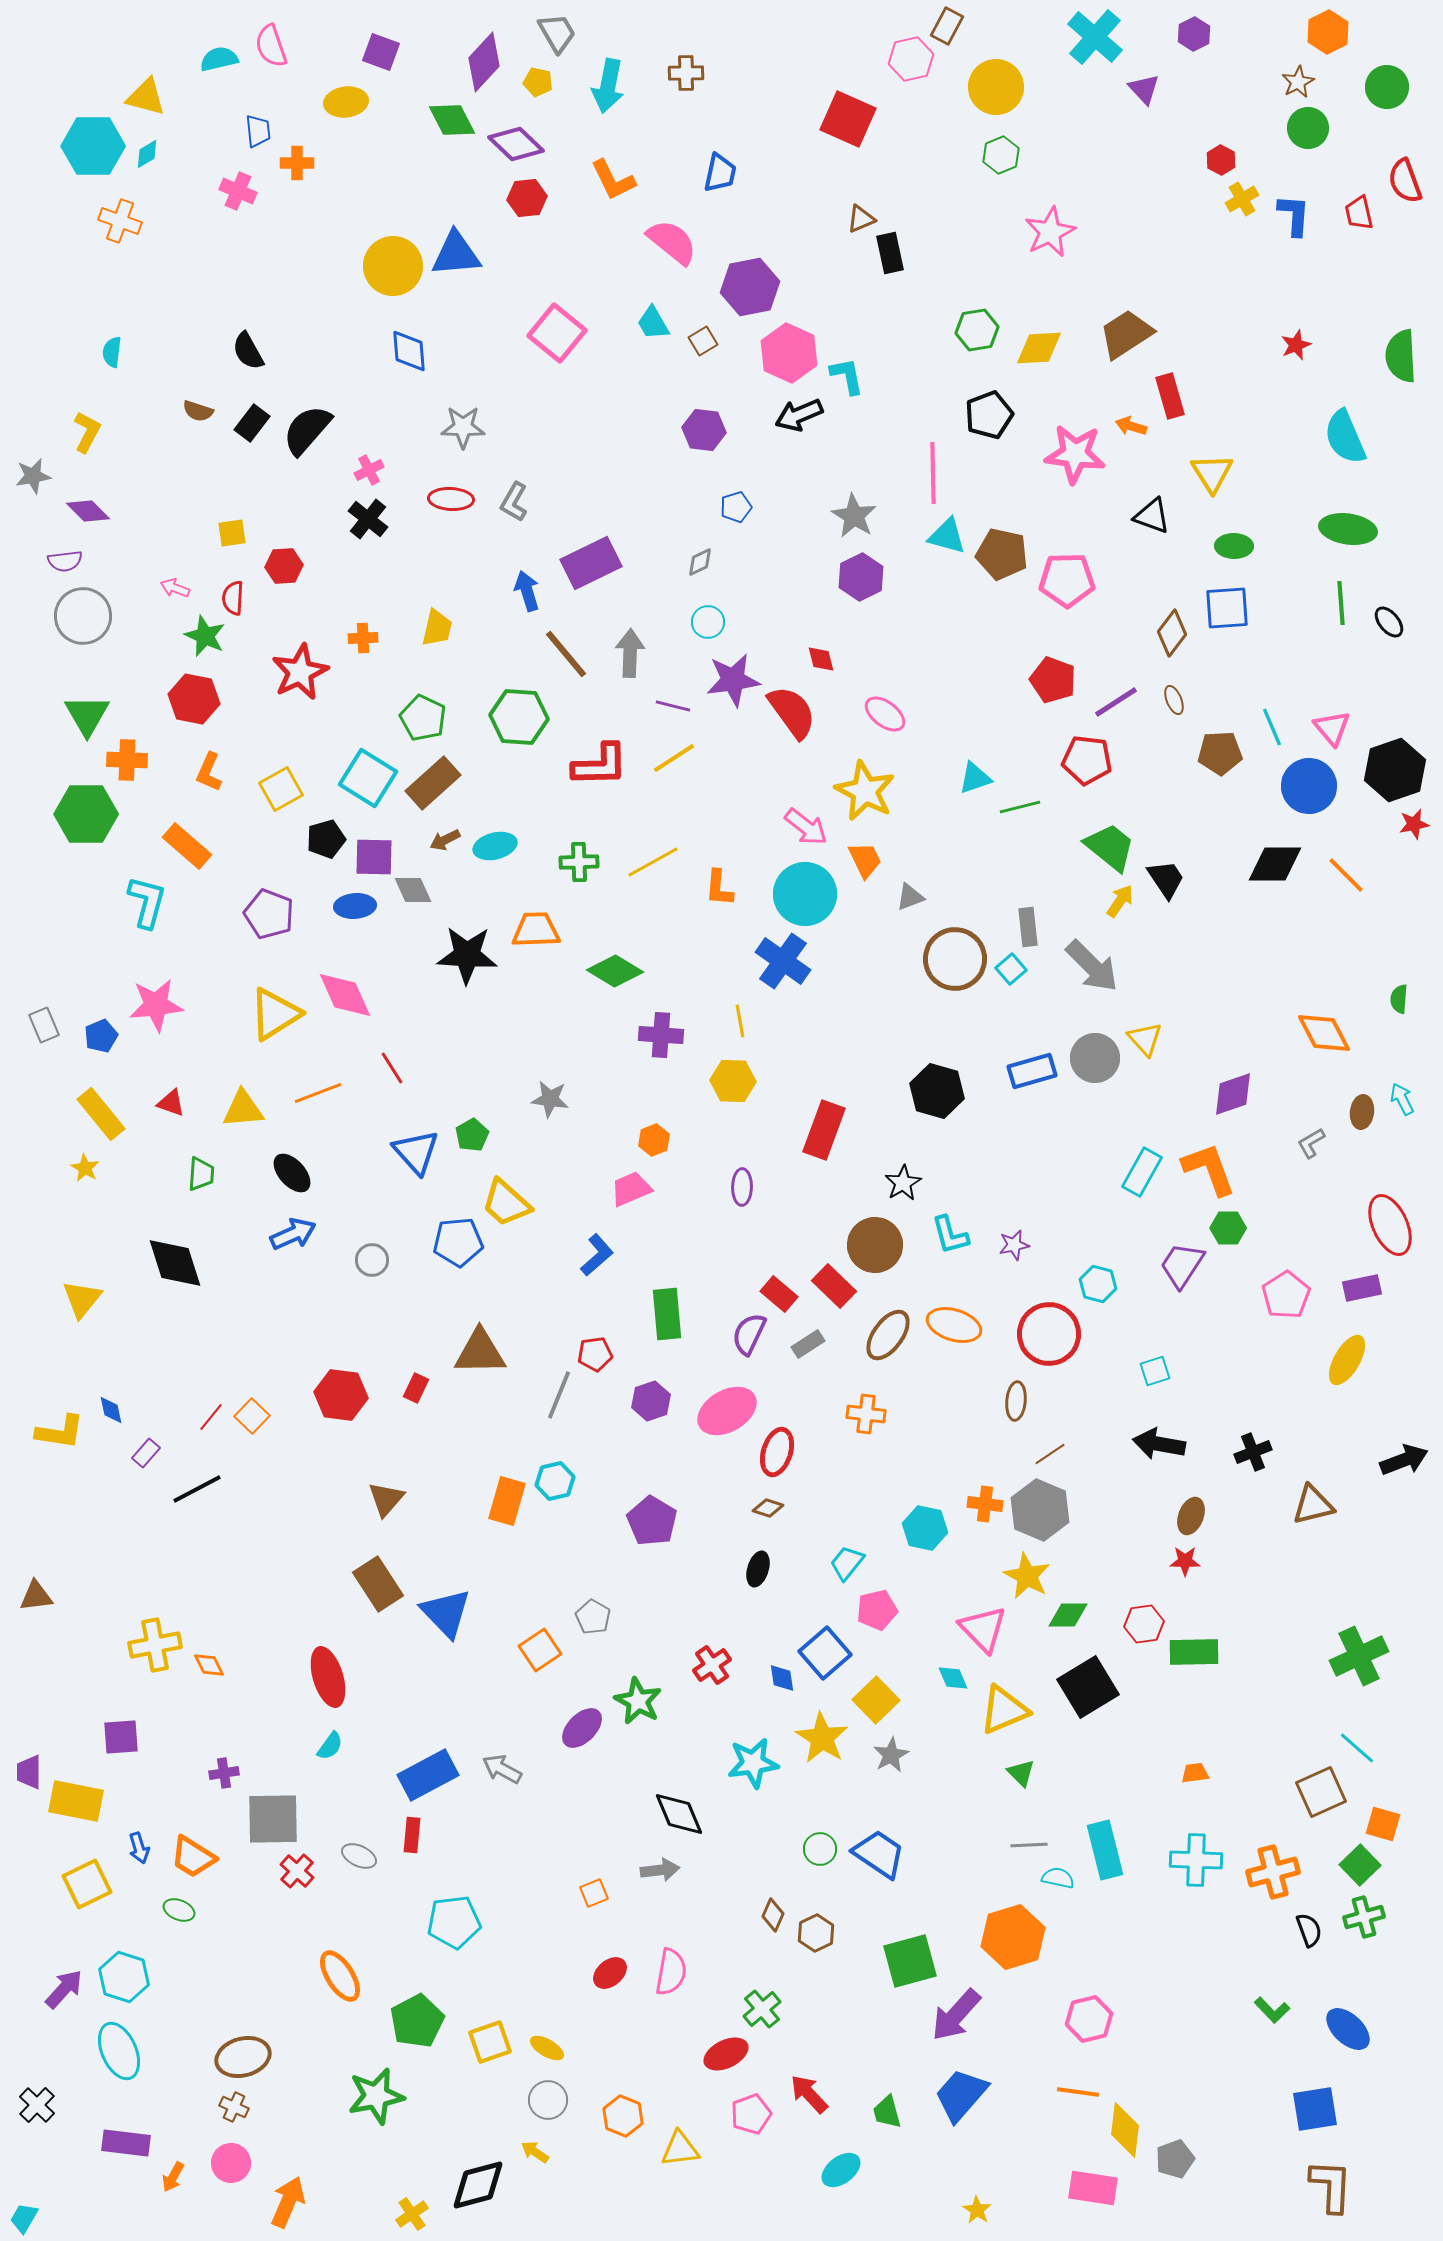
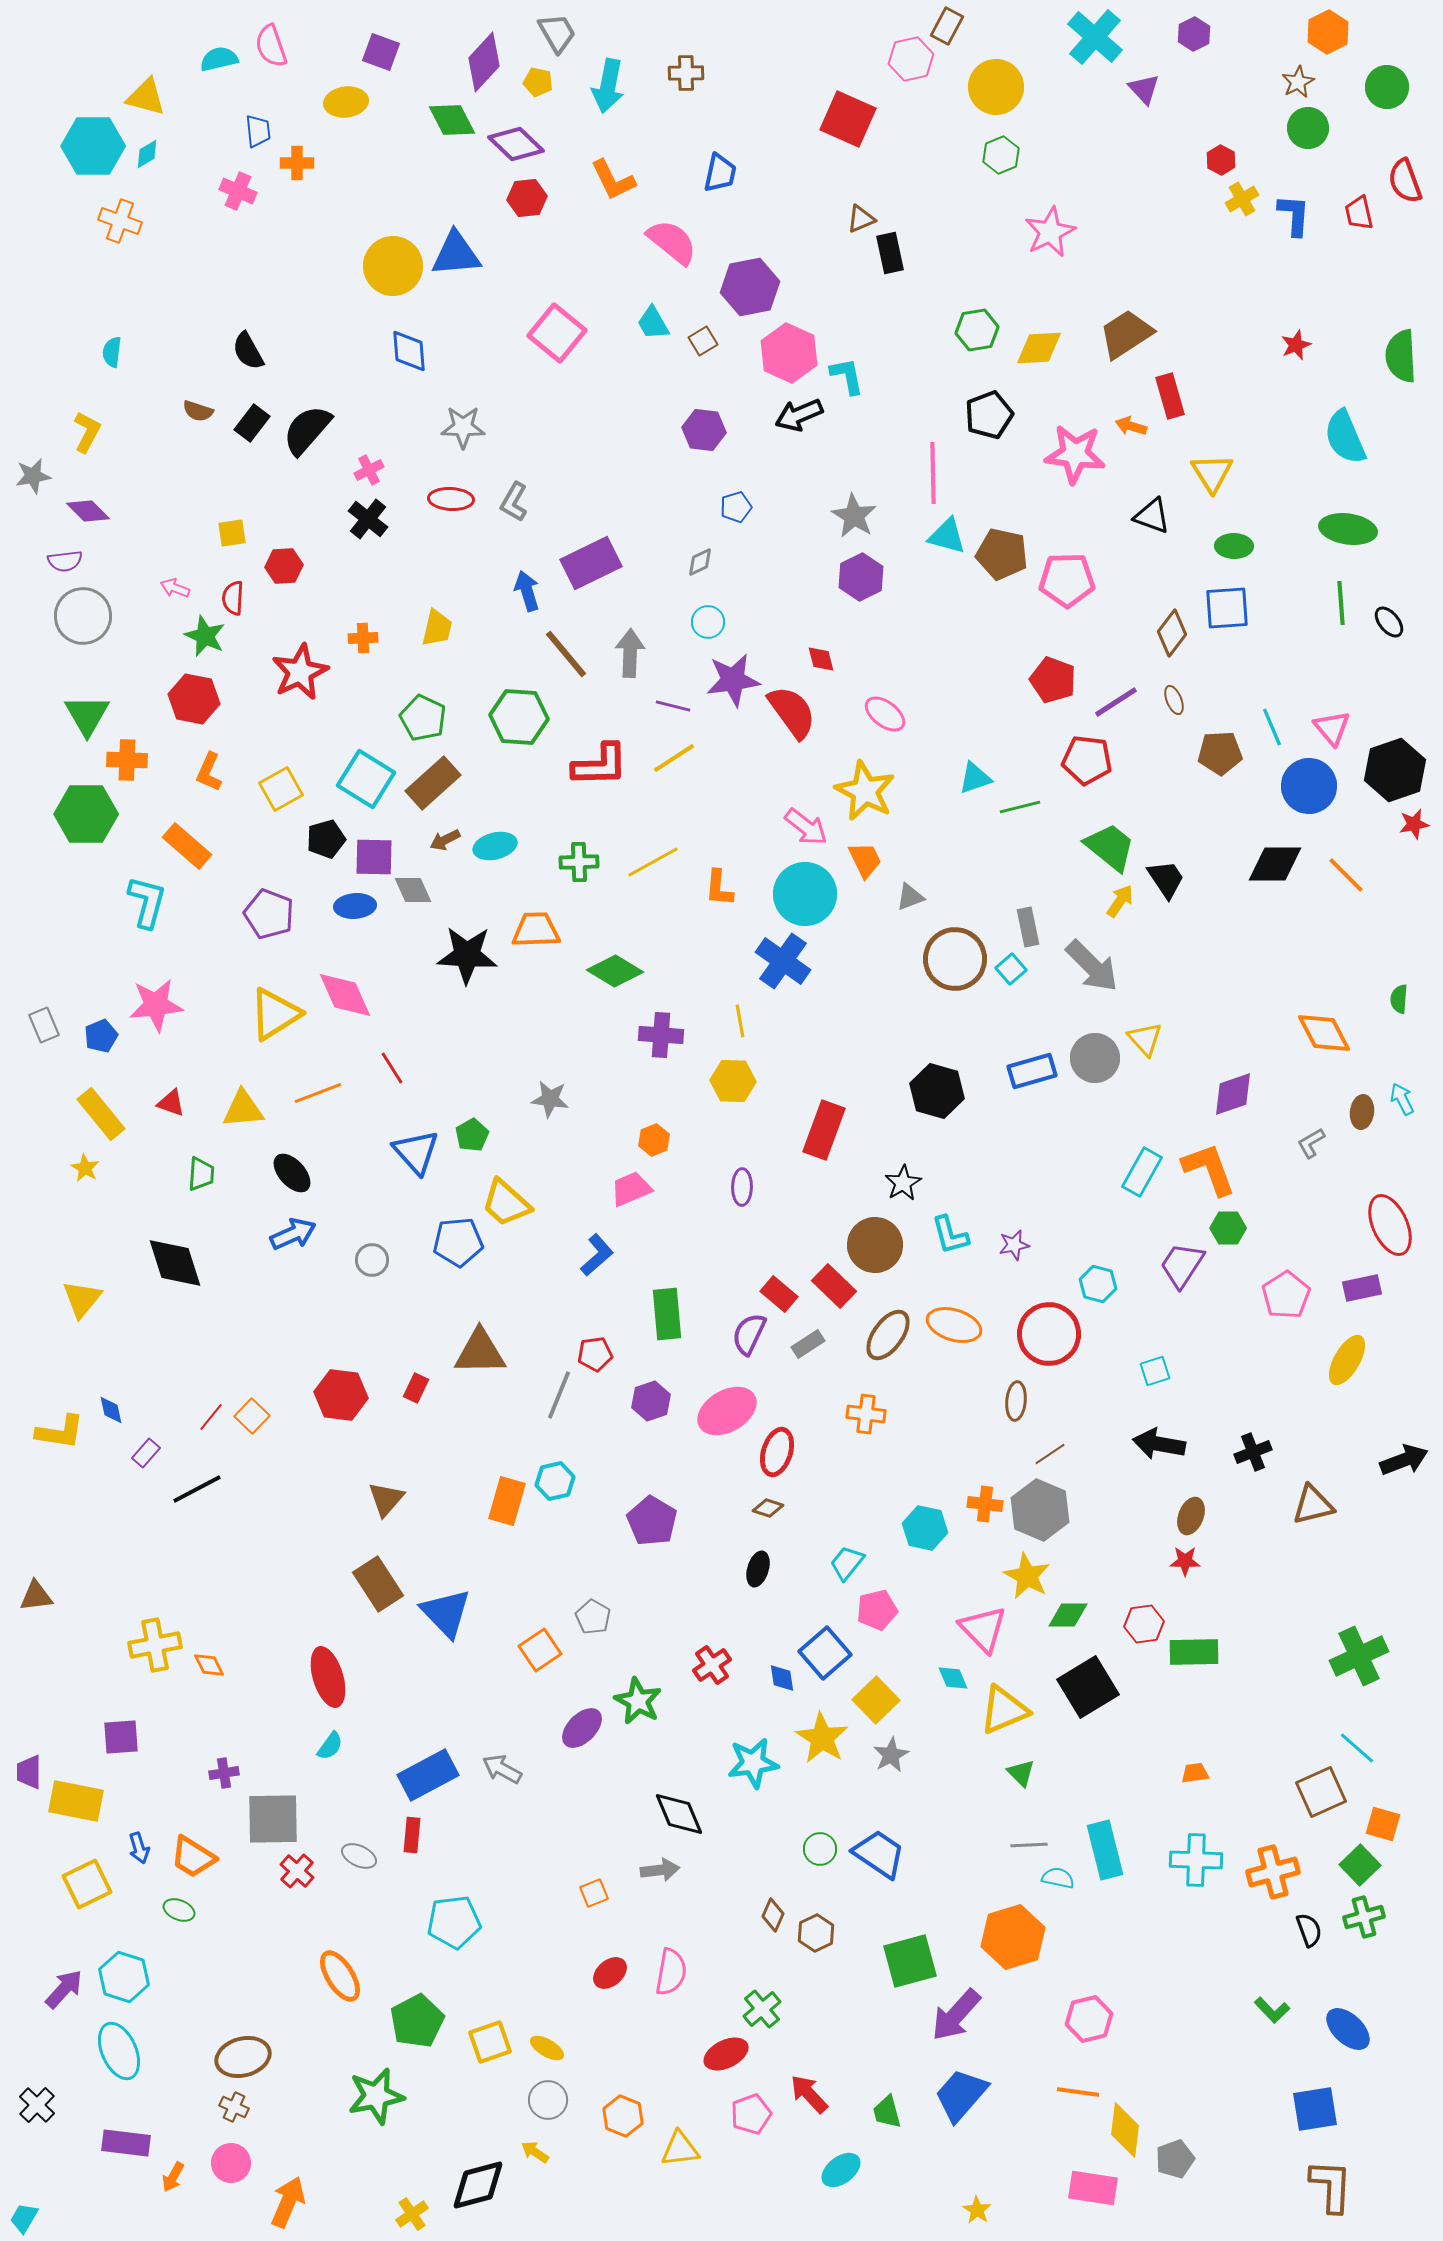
cyan square at (368, 778): moved 2 px left, 1 px down
gray rectangle at (1028, 927): rotated 6 degrees counterclockwise
